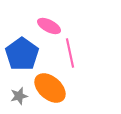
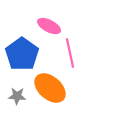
gray star: moved 2 px left; rotated 18 degrees clockwise
